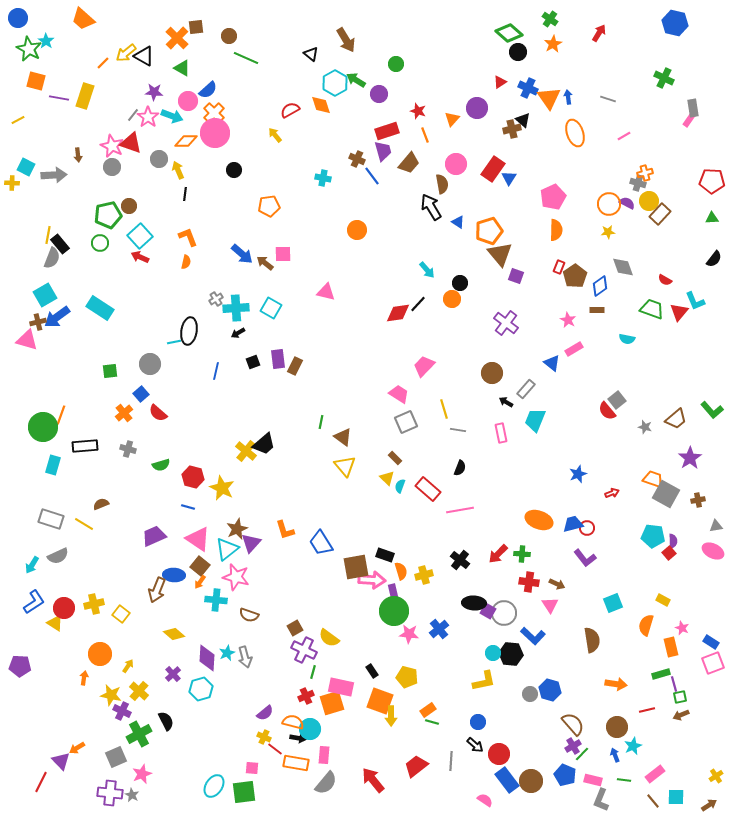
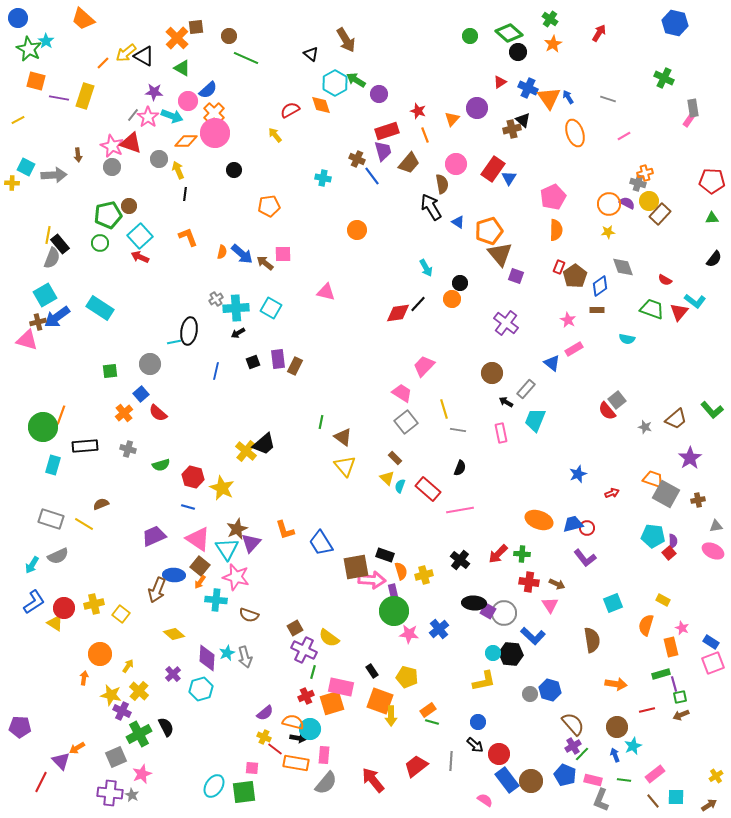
green circle at (396, 64): moved 74 px right, 28 px up
blue arrow at (568, 97): rotated 24 degrees counterclockwise
orange semicircle at (186, 262): moved 36 px right, 10 px up
cyan arrow at (427, 270): moved 1 px left, 2 px up; rotated 12 degrees clockwise
cyan L-shape at (695, 301): rotated 30 degrees counterclockwise
pink trapezoid at (399, 394): moved 3 px right, 1 px up
gray square at (406, 422): rotated 15 degrees counterclockwise
cyan triangle at (227, 549): rotated 25 degrees counterclockwise
purple pentagon at (20, 666): moved 61 px down
black semicircle at (166, 721): moved 6 px down
